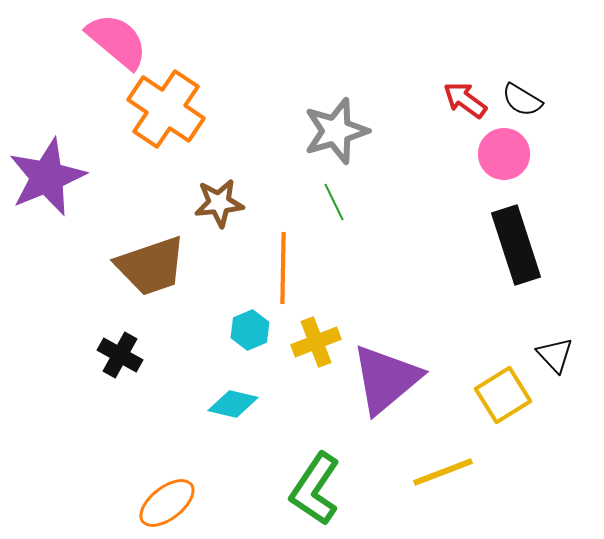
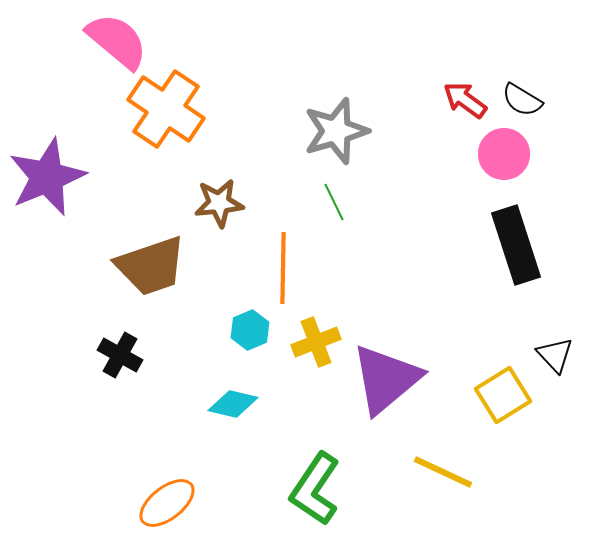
yellow line: rotated 46 degrees clockwise
